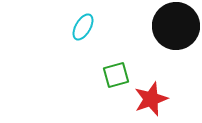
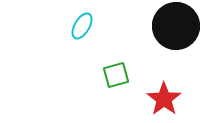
cyan ellipse: moved 1 px left, 1 px up
red star: moved 13 px right; rotated 16 degrees counterclockwise
